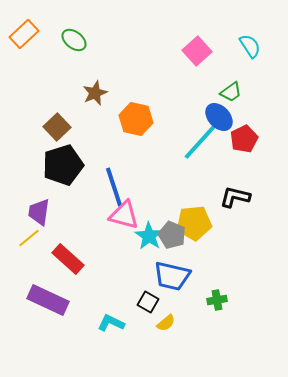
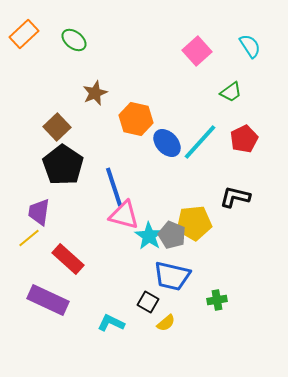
blue ellipse: moved 52 px left, 26 px down
black pentagon: rotated 21 degrees counterclockwise
